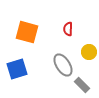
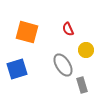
red semicircle: rotated 24 degrees counterclockwise
yellow circle: moved 3 px left, 2 px up
gray rectangle: rotated 28 degrees clockwise
